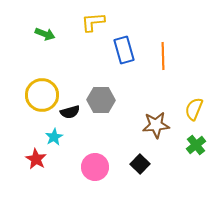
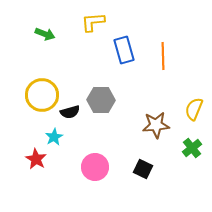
green cross: moved 4 px left, 3 px down
black square: moved 3 px right, 5 px down; rotated 18 degrees counterclockwise
